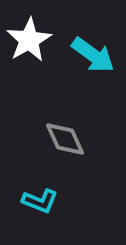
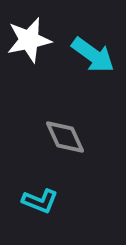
white star: rotated 18 degrees clockwise
gray diamond: moved 2 px up
